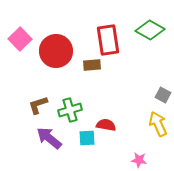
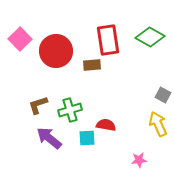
green diamond: moved 7 px down
pink star: rotated 14 degrees counterclockwise
